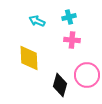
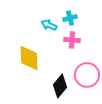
cyan cross: moved 1 px right, 1 px down
cyan arrow: moved 12 px right, 4 px down
black diamond: moved 1 px down; rotated 25 degrees clockwise
